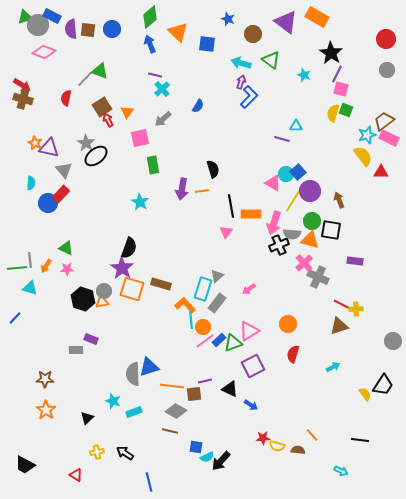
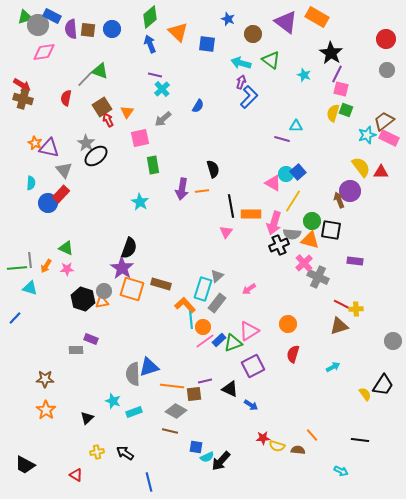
pink diamond at (44, 52): rotated 30 degrees counterclockwise
yellow semicircle at (363, 156): moved 2 px left, 11 px down
purple circle at (310, 191): moved 40 px right
